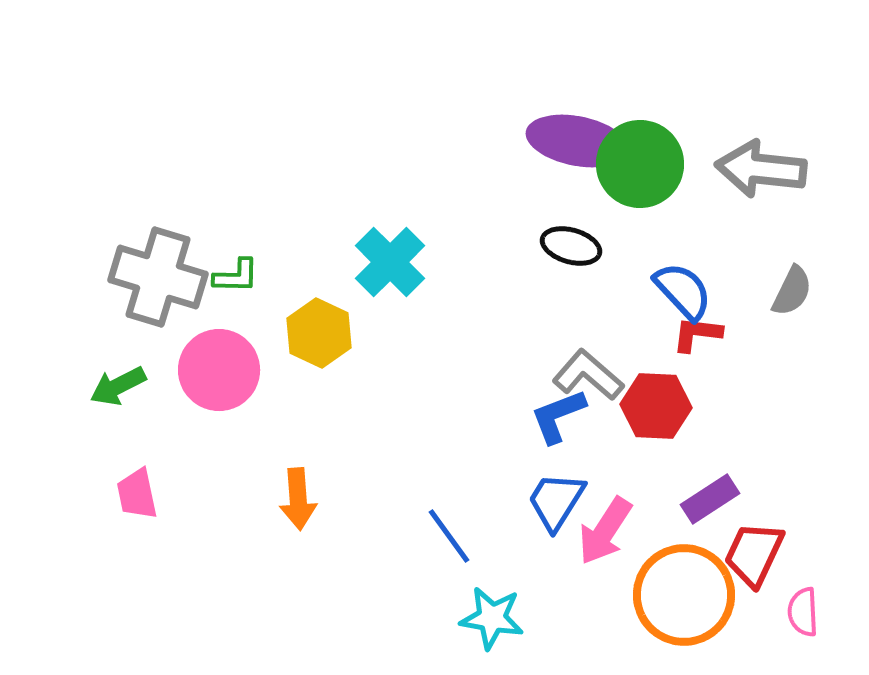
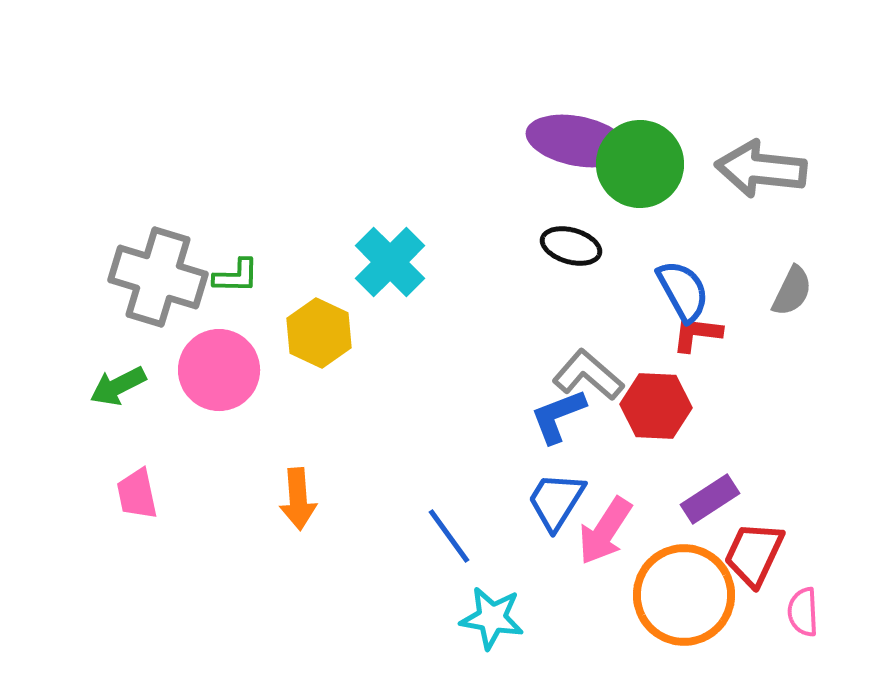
blue semicircle: rotated 14 degrees clockwise
